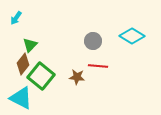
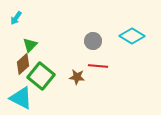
brown diamond: rotated 10 degrees clockwise
